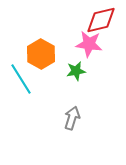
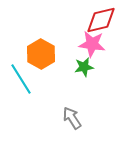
pink star: moved 3 px right
green star: moved 8 px right, 4 px up
gray arrow: rotated 50 degrees counterclockwise
